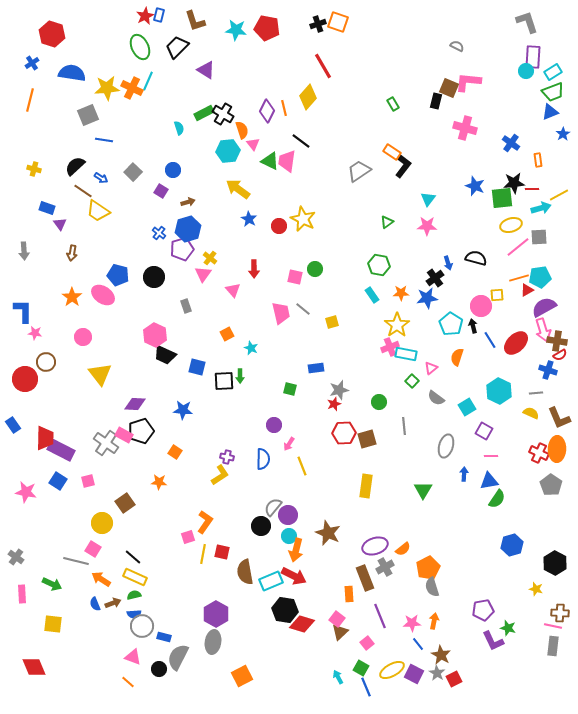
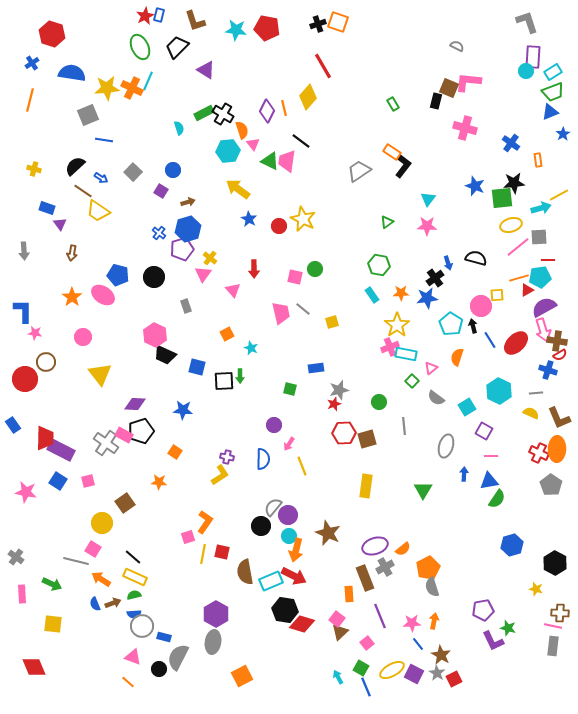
red line at (532, 189): moved 16 px right, 71 px down
